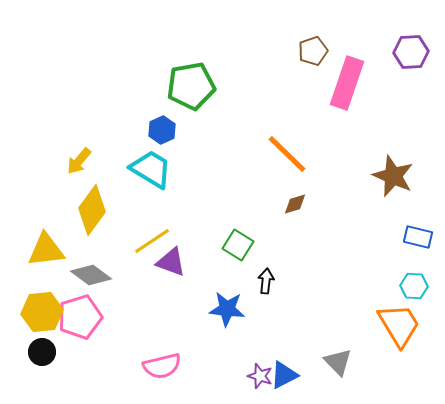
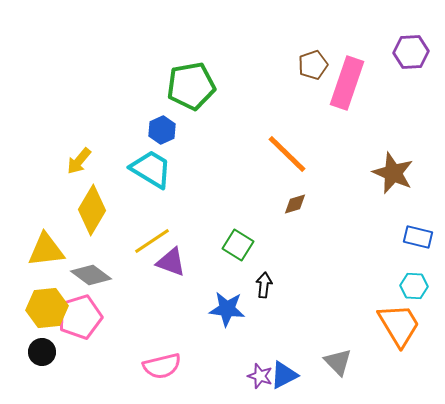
brown pentagon: moved 14 px down
brown star: moved 3 px up
yellow diamond: rotated 6 degrees counterclockwise
black arrow: moved 2 px left, 4 px down
yellow hexagon: moved 5 px right, 4 px up
